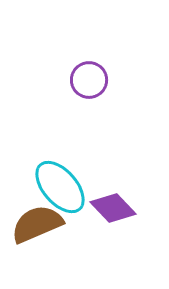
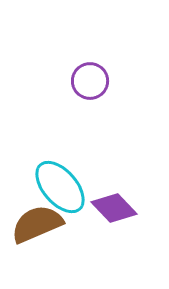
purple circle: moved 1 px right, 1 px down
purple diamond: moved 1 px right
